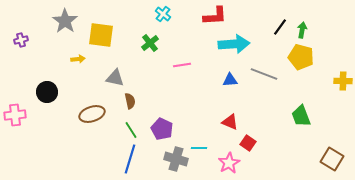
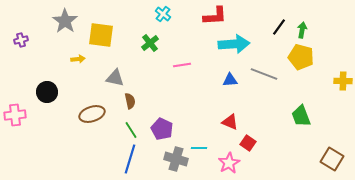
black line: moved 1 px left
